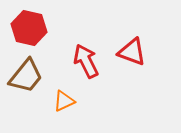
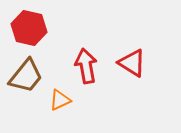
red triangle: moved 11 px down; rotated 12 degrees clockwise
red arrow: moved 5 px down; rotated 16 degrees clockwise
orange triangle: moved 4 px left, 1 px up
